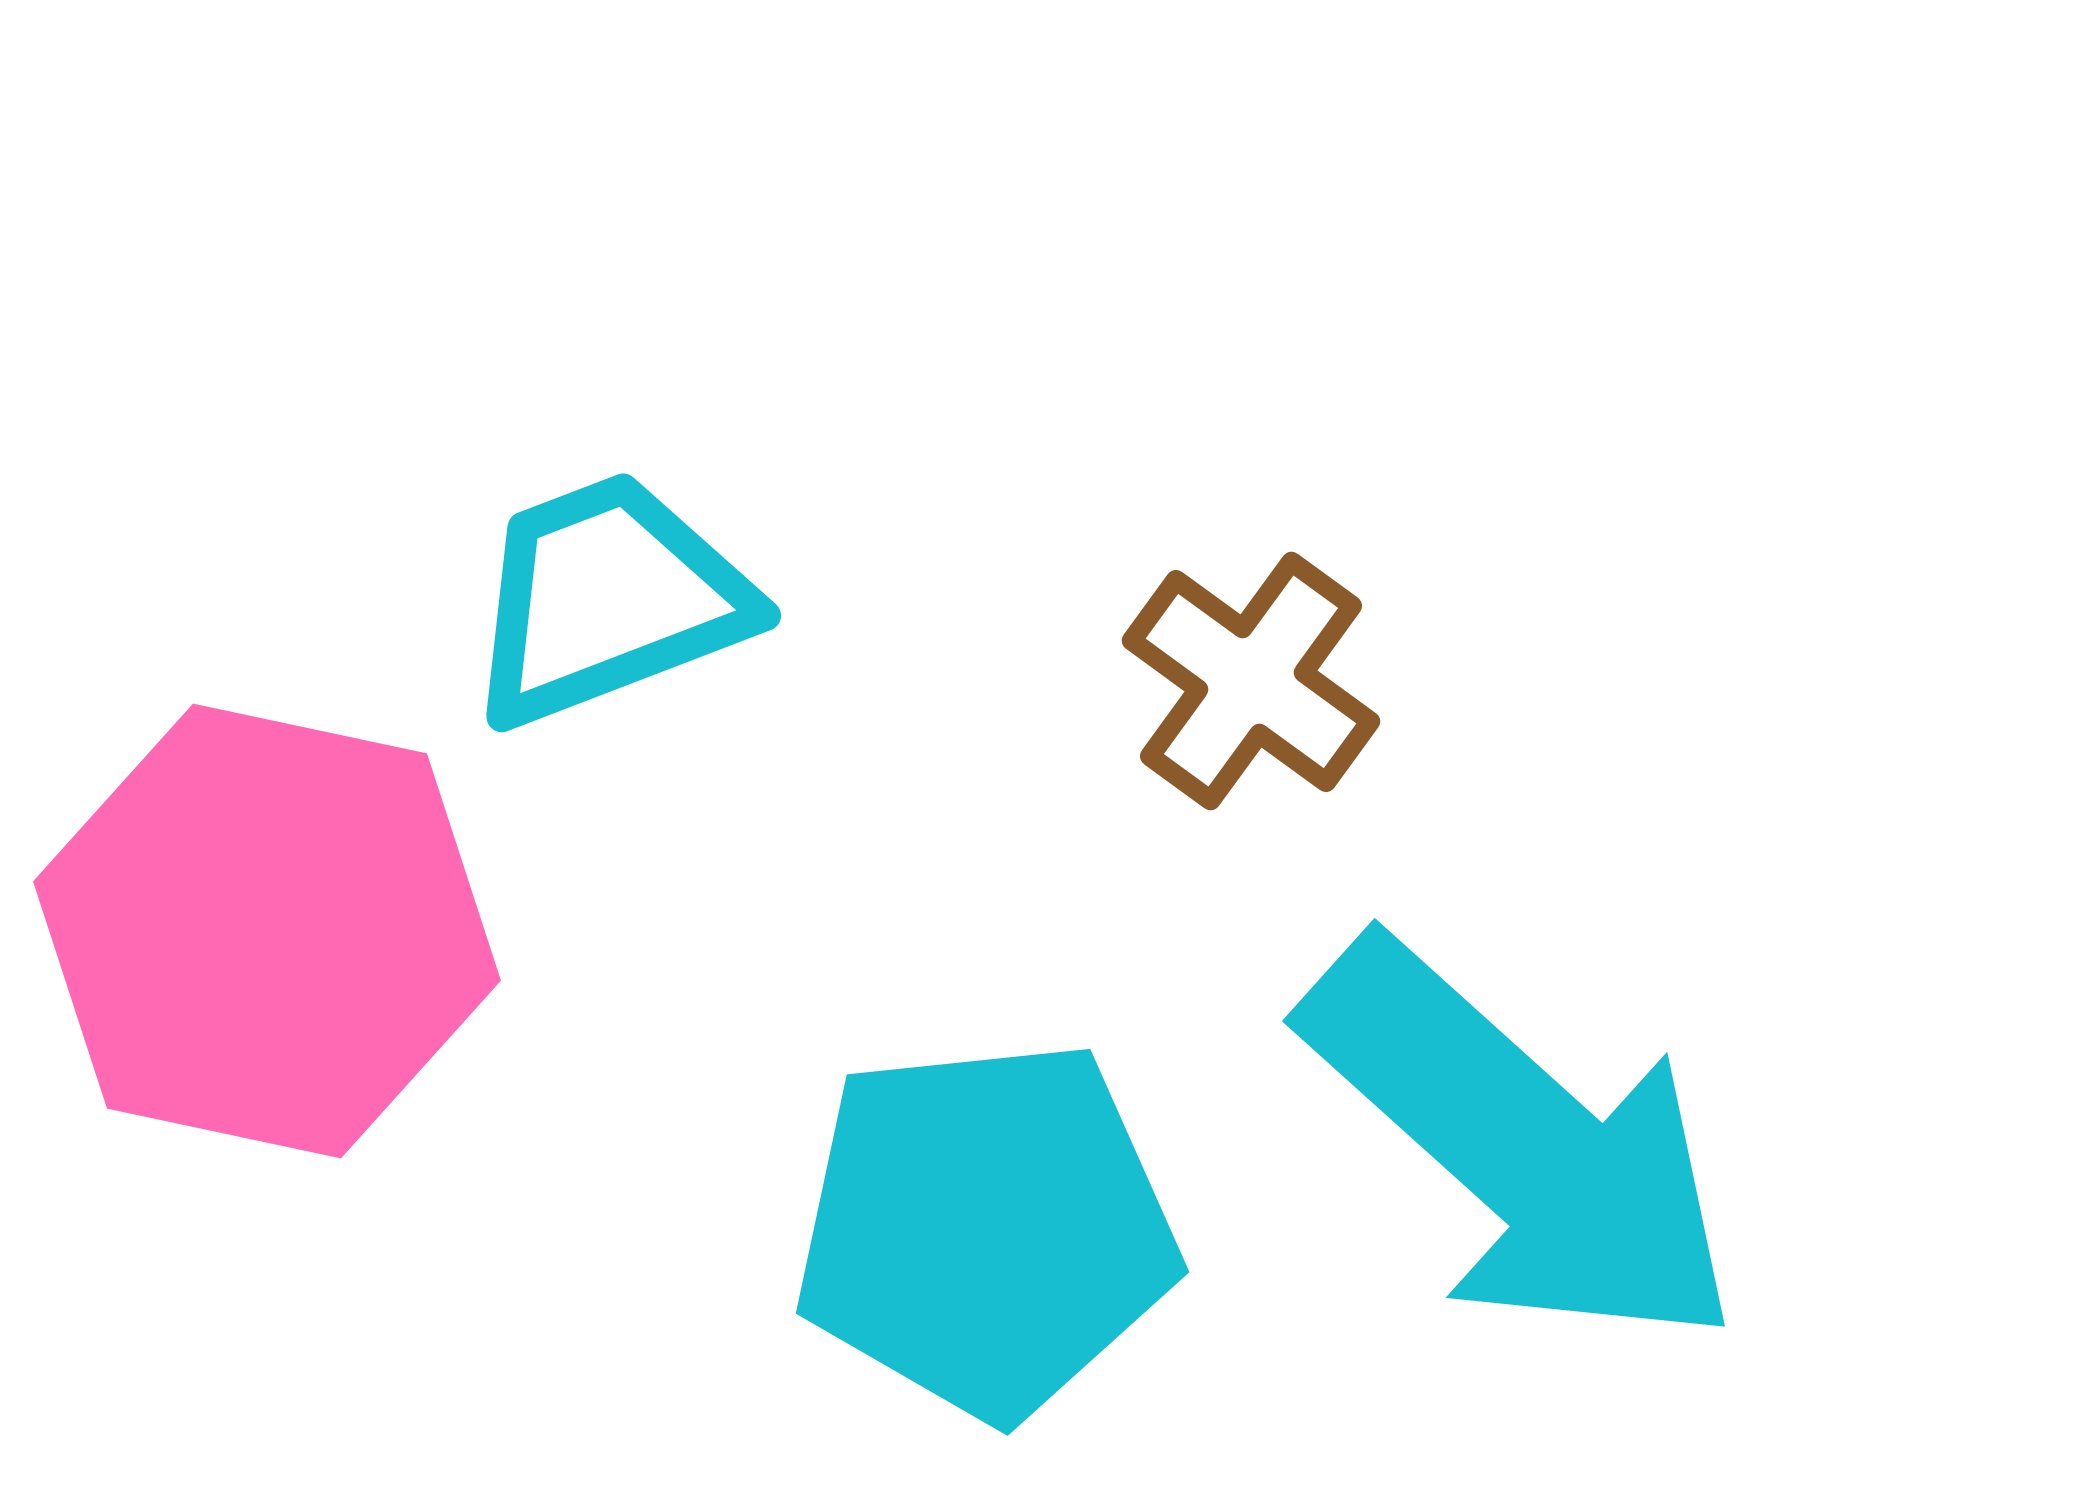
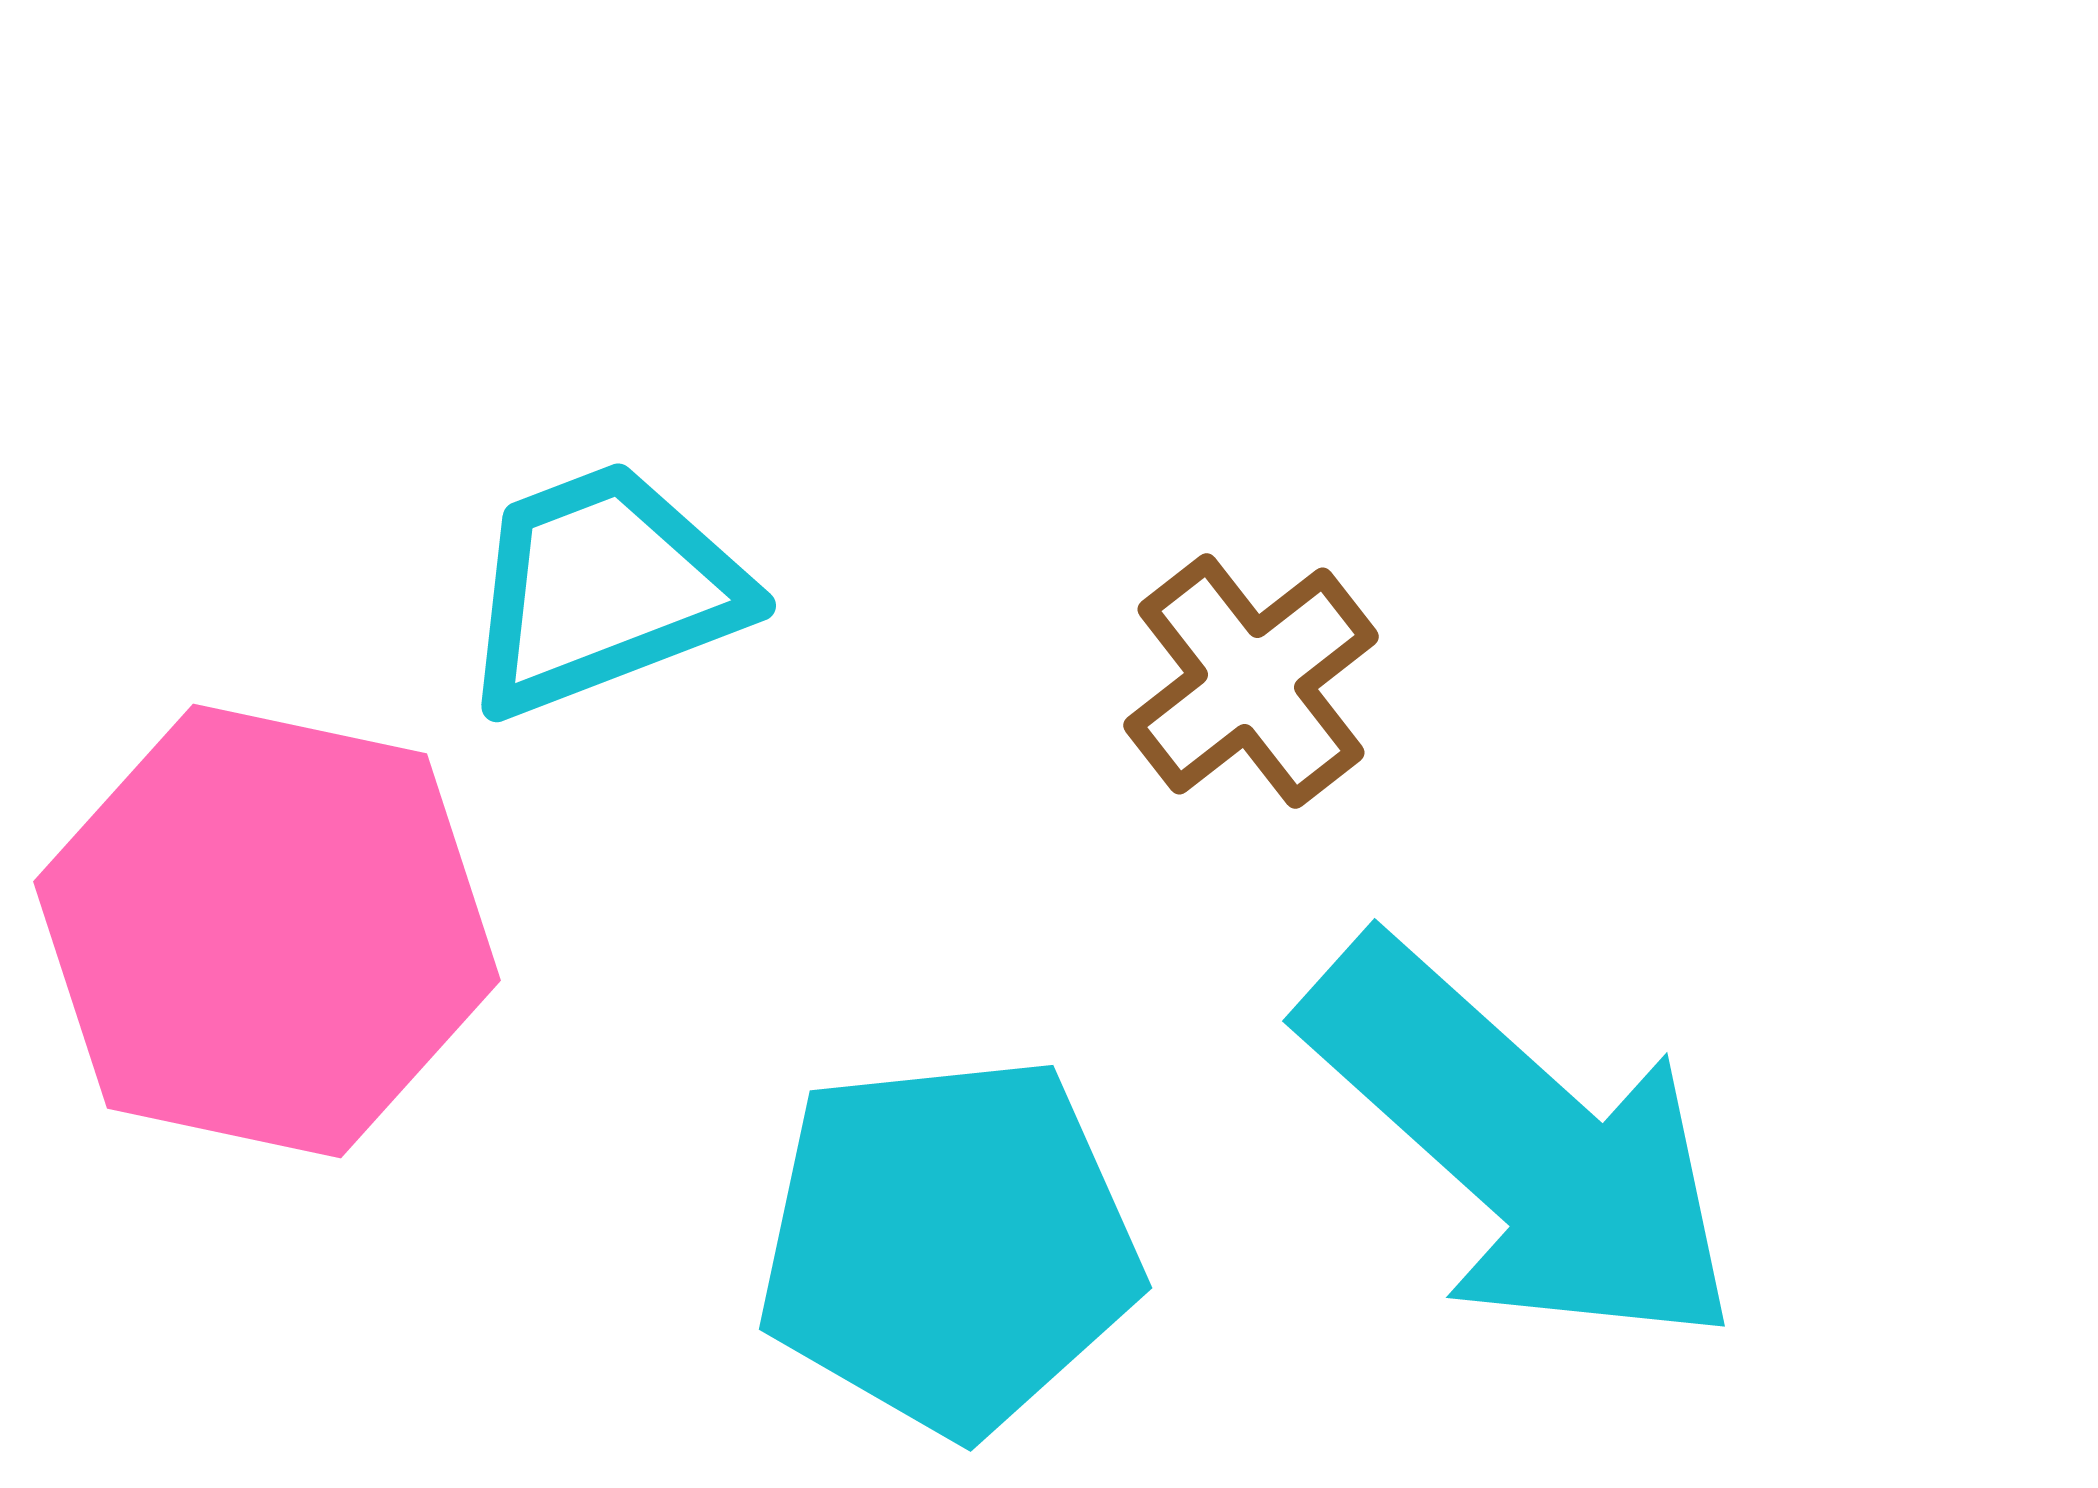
cyan trapezoid: moved 5 px left, 10 px up
brown cross: rotated 16 degrees clockwise
cyan pentagon: moved 37 px left, 16 px down
